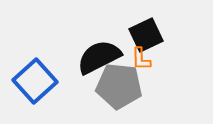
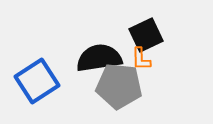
black semicircle: moved 1 px down; rotated 18 degrees clockwise
blue square: moved 2 px right; rotated 9 degrees clockwise
